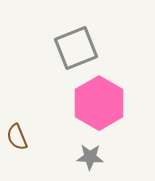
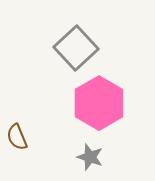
gray square: rotated 21 degrees counterclockwise
gray star: rotated 16 degrees clockwise
